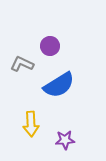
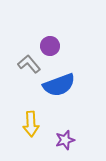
gray L-shape: moved 7 px right; rotated 25 degrees clockwise
blue semicircle: rotated 12 degrees clockwise
purple star: rotated 12 degrees counterclockwise
